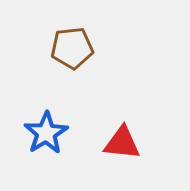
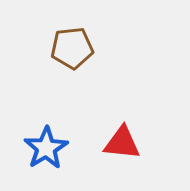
blue star: moved 15 px down
